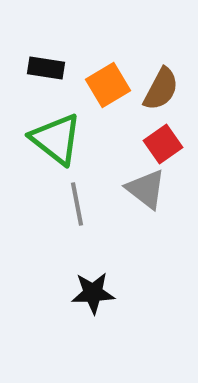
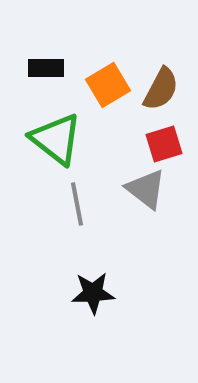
black rectangle: rotated 9 degrees counterclockwise
red square: moved 1 px right; rotated 18 degrees clockwise
